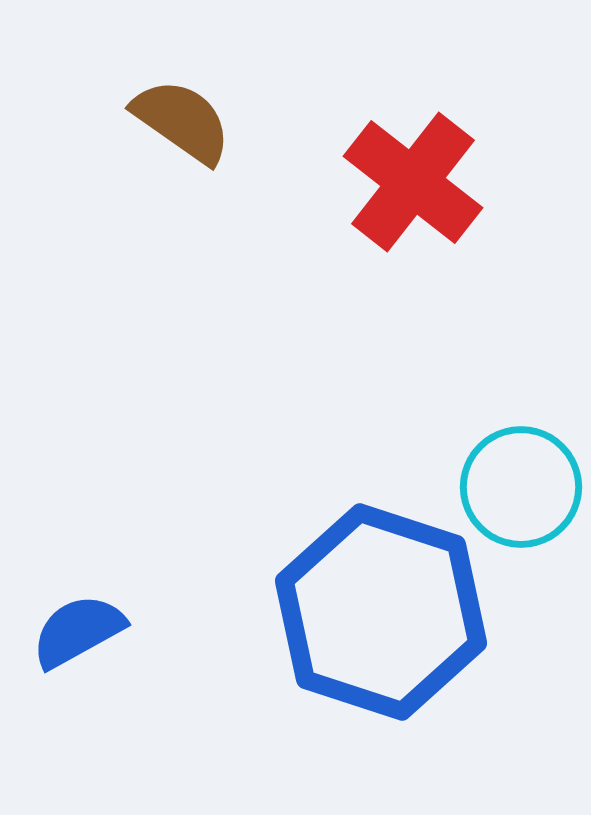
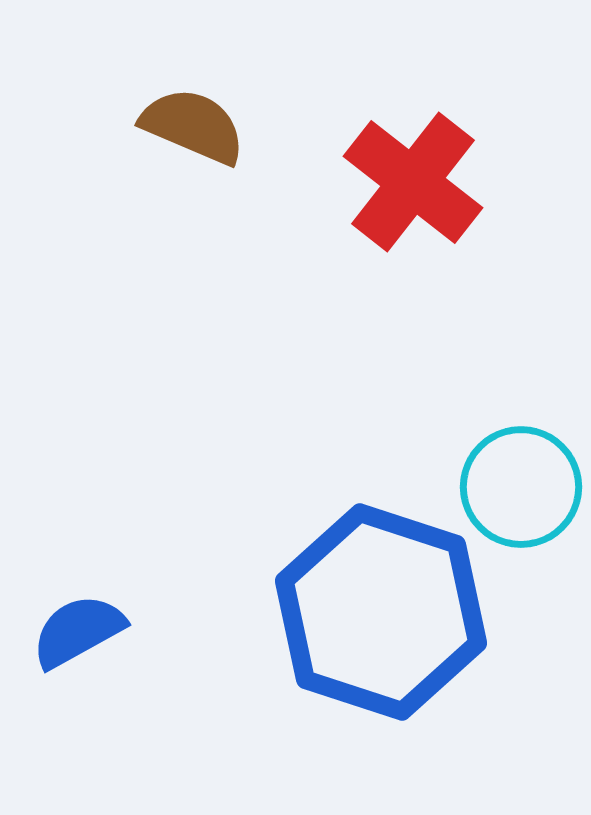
brown semicircle: moved 11 px right, 5 px down; rotated 12 degrees counterclockwise
